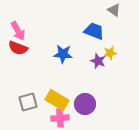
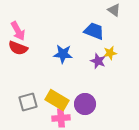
pink cross: moved 1 px right
